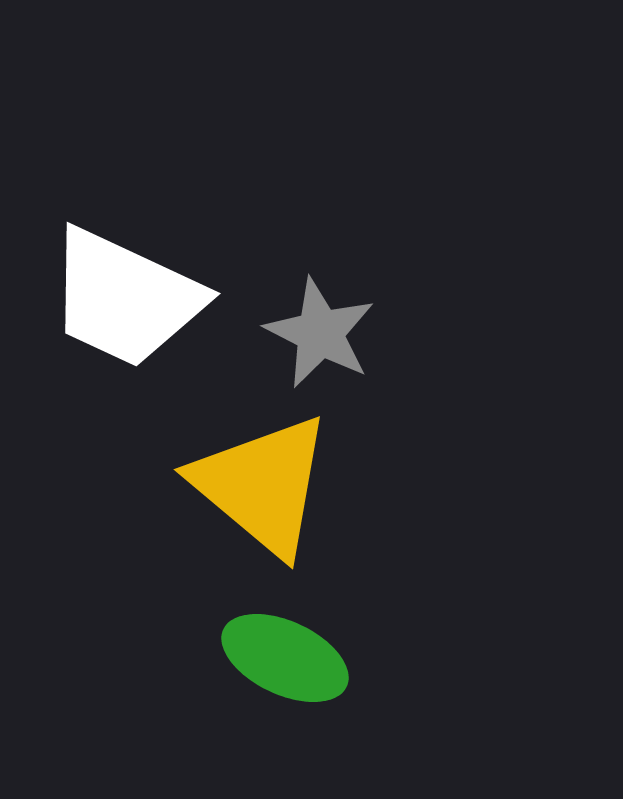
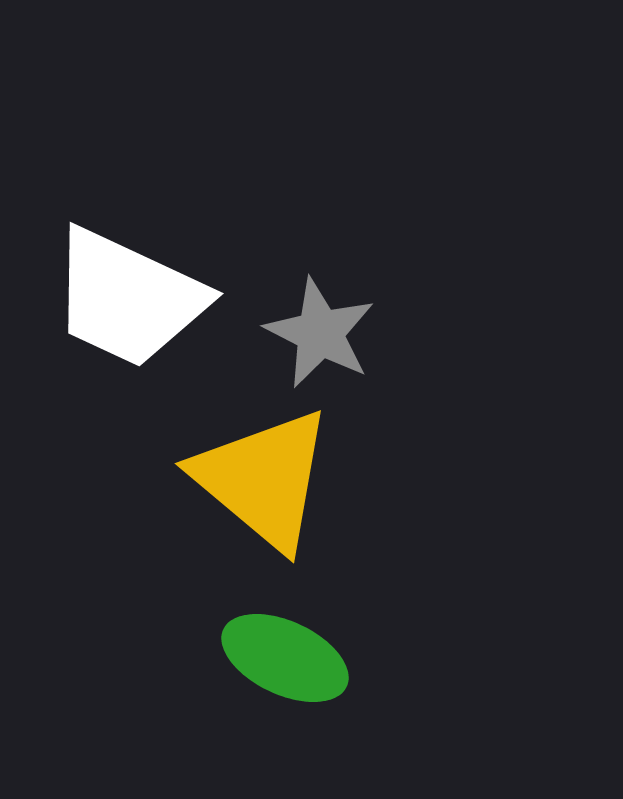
white trapezoid: moved 3 px right
yellow triangle: moved 1 px right, 6 px up
